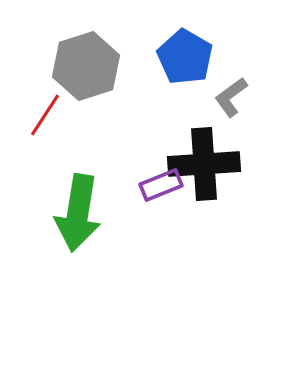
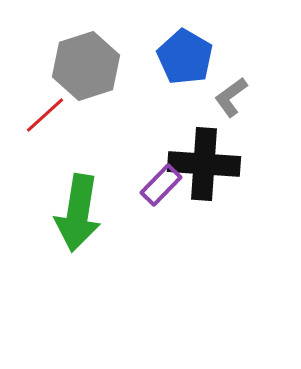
red line: rotated 15 degrees clockwise
black cross: rotated 8 degrees clockwise
purple rectangle: rotated 24 degrees counterclockwise
